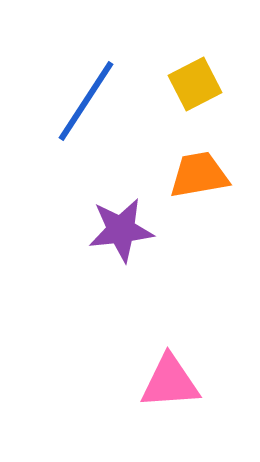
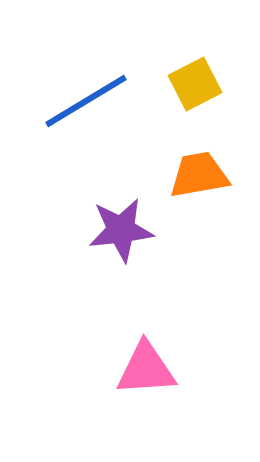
blue line: rotated 26 degrees clockwise
pink triangle: moved 24 px left, 13 px up
